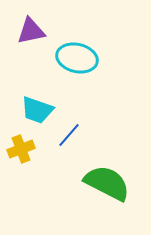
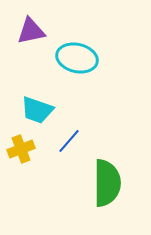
blue line: moved 6 px down
green semicircle: rotated 63 degrees clockwise
